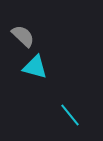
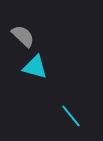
cyan line: moved 1 px right, 1 px down
